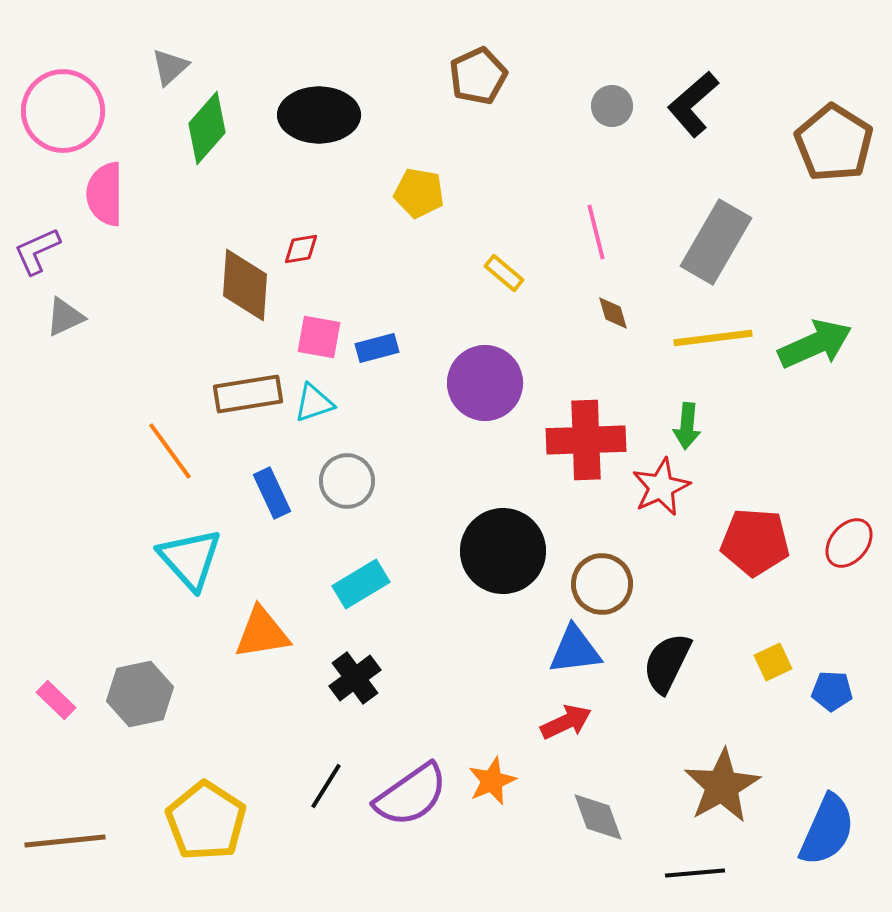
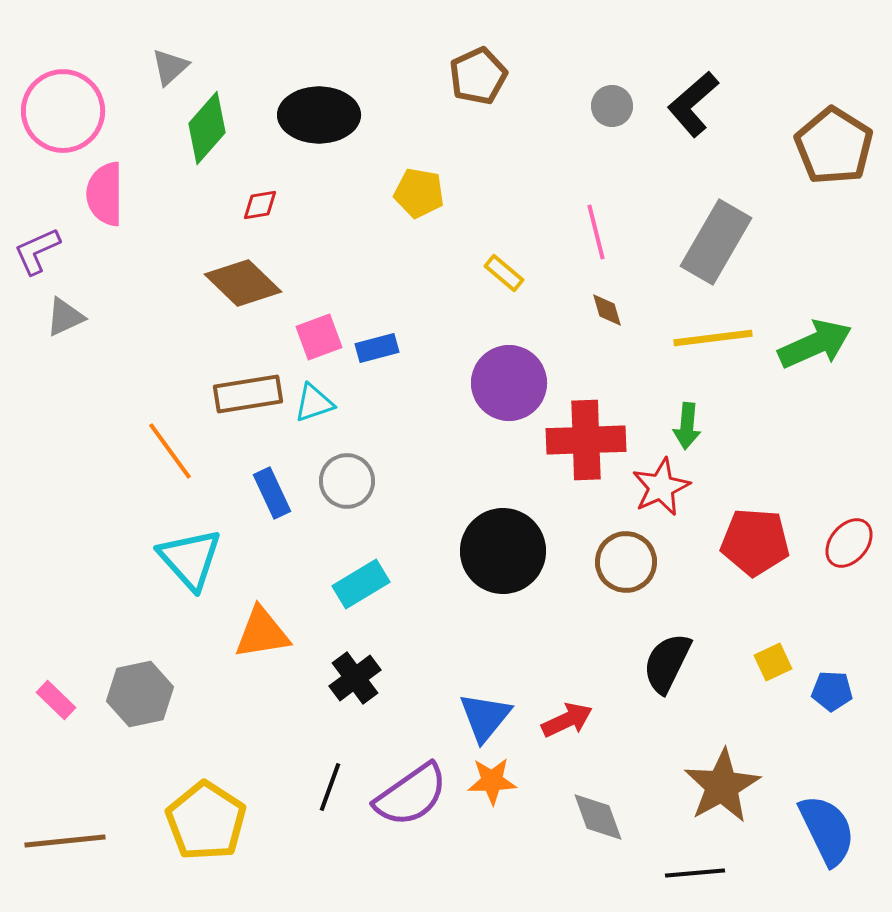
brown pentagon at (834, 143): moved 3 px down
red diamond at (301, 249): moved 41 px left, 44 px up
brown diamond at (245, 285): moved 2 px left, 2 px up; rotated 50 degrees counterclockwise
brown diamond at (613, 313): moved 6 px left, 3 px up
pink square at (319, 337): rotated 30 degrees counterclockwise
purple circle at (485, 383): moved 24 px right
brown circle at (602, 584): moved 24 px right, 22 px up
blue triangle at (575, 650): moved 90 px left, 67 px down; rotated 44 degrees counterclockwise
red arrow at (566, 722): moved 1 px right, 2 px up
orange star at (492, 781): rotated 21 degrees clockwise
black line at (326, 786): moved 4 px right, 1 px down; rotated 12 degrees counterclockwise
blue semicircle at (827, 830): rotated 50 degrees counterclockwise
